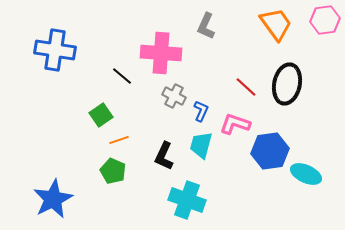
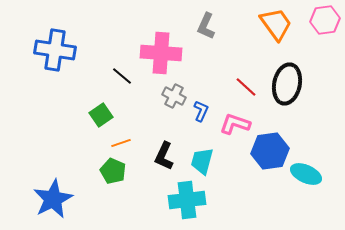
orange line: moved 2 px right, 3 px down
cyan trapezoid: moved 1 px right, 16 px down
cyan cross: rotated 27 degrees counterclockwise
